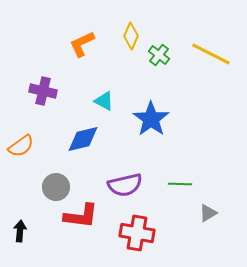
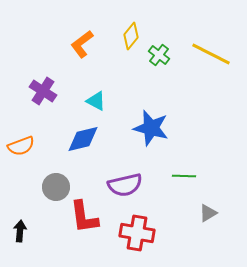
yellow diamond: rotated 16 degrees clockwise
orange L-shape: rotated 12 degrees counterclockwise
purple cross: rotated 20 degrees clockwise
cyan triangle: moved 8 px left
blue star: moved 9 px down; rotated 21 degrees counterclockwise
orange semicircle: rotated 16 degrees clockwise
green line: moved 4 px right, 8 px up
red L-shape: moved 3 px right, 1 px down; rotated 75 degrees clockwise
